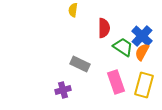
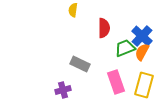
green trapezoid: moved 2 px right, 1 px down; rotated 55 degrees counterclockwise
